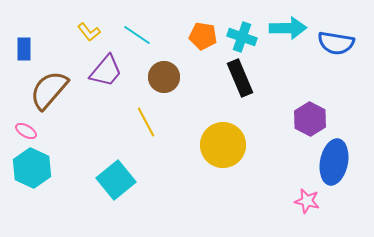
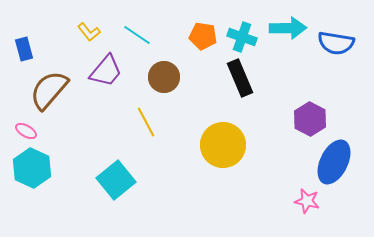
blue rectangle: rotated 15 degrees counterclockwise
blue ellipse: rotated 15 degrees clockwise
